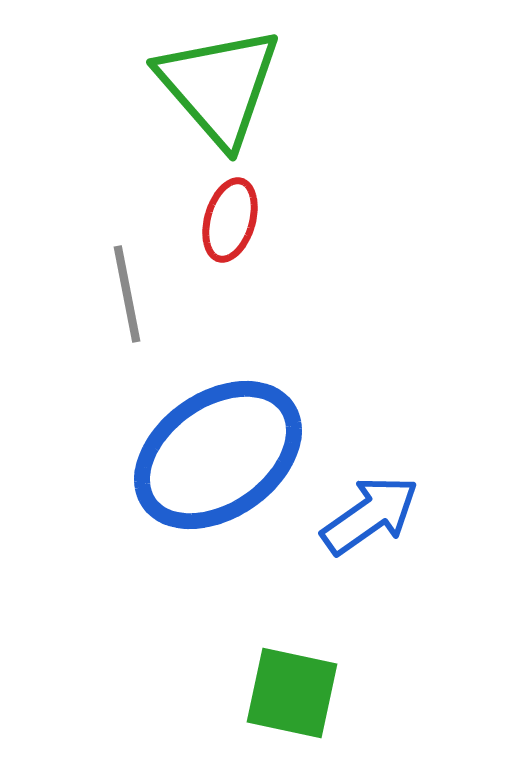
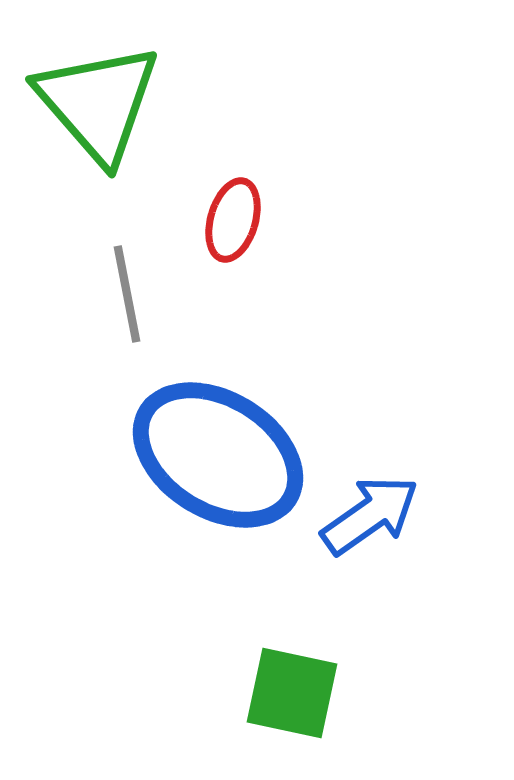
green triangle: moved 121 px left, 17 px down
red ellipse: moved 3 px right
blue ellipse: rotated 67 degrees clockwise
